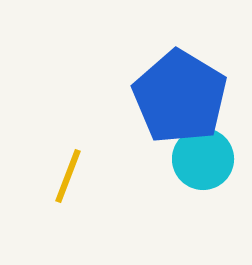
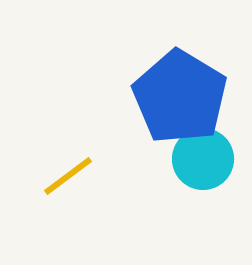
yellow line: rotated 32 degrees clockwise
